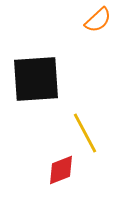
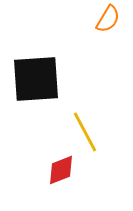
orange semicircle: moved 10 px right, 1 px up; rotated 16 degrees counterclockwise
yellow line: moved 1 px up
